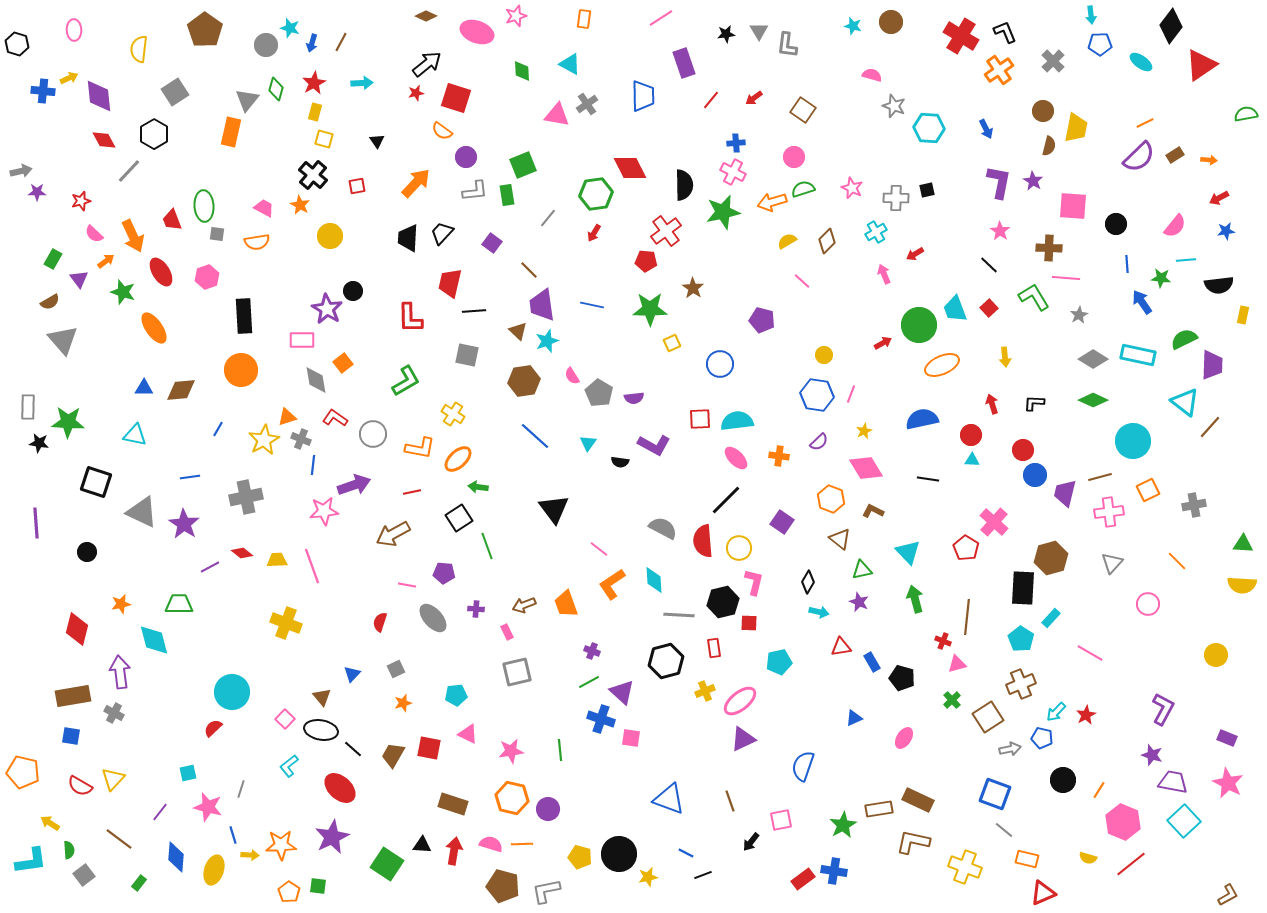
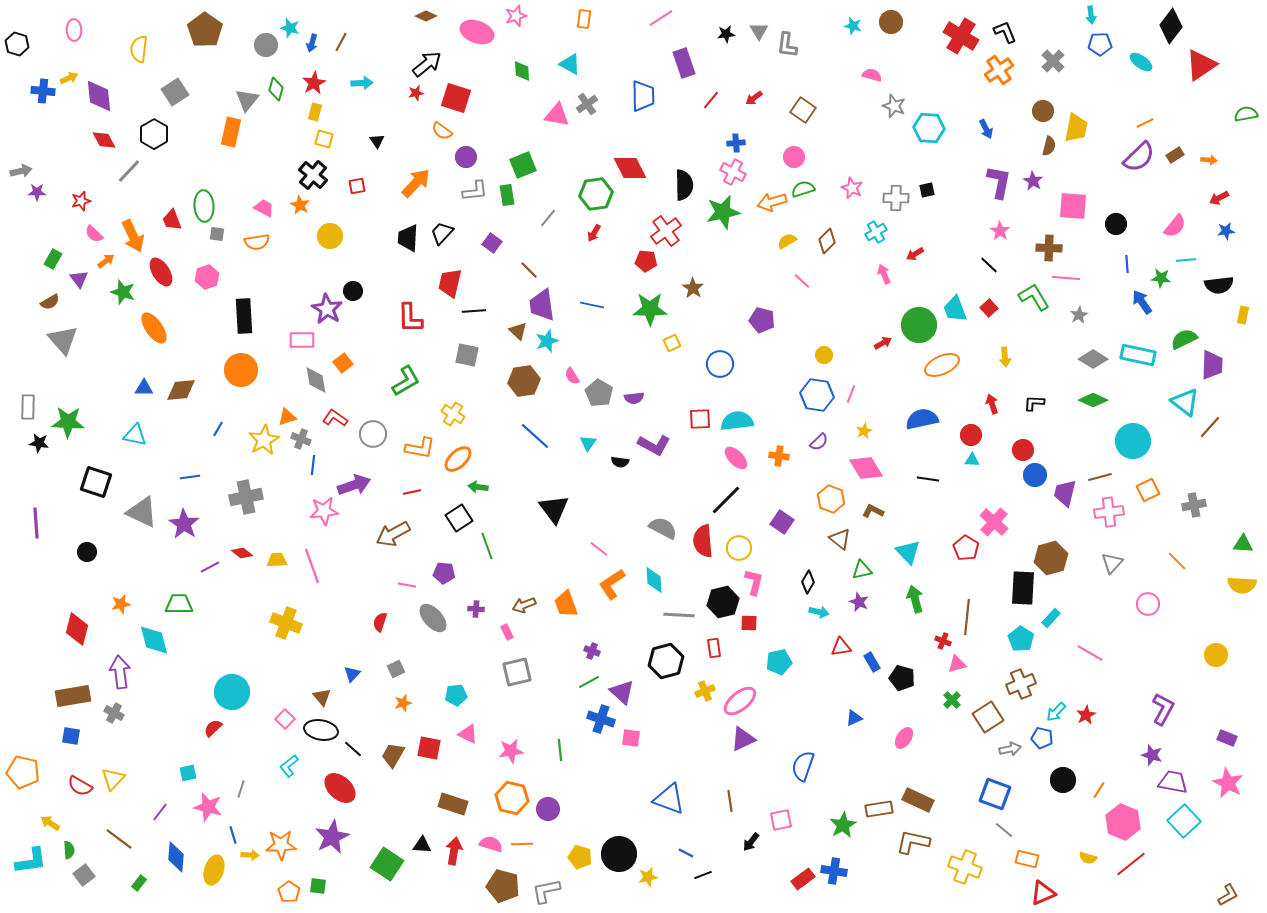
brown line at (730, 801): rotated 10 degrees clockwise
